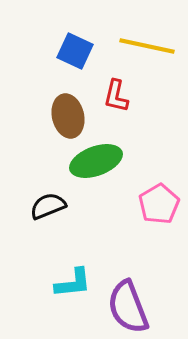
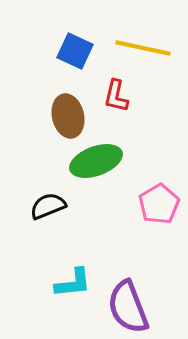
yellow line: moved 4 px left, 2 px down
